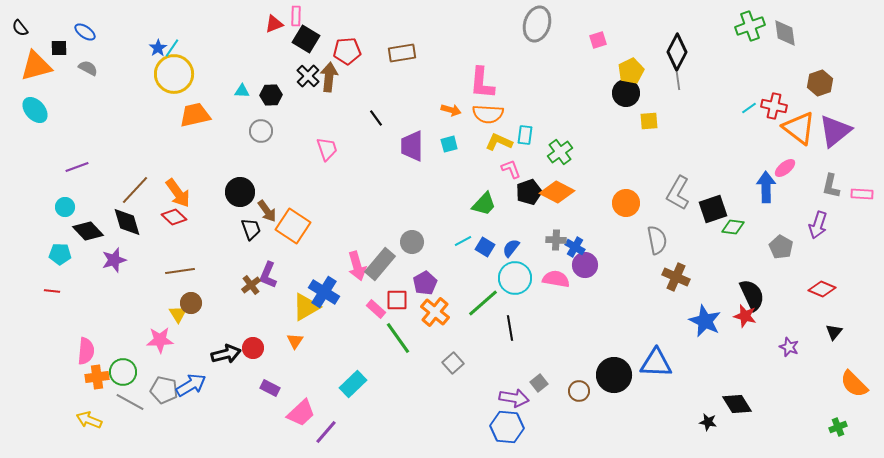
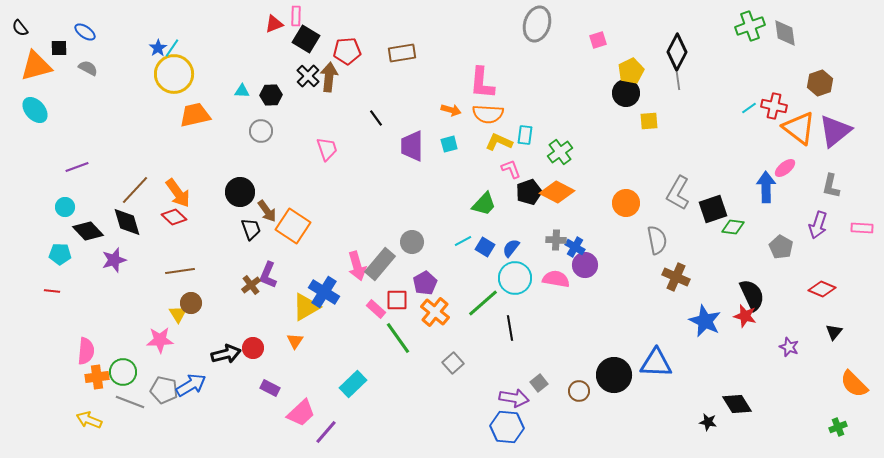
pink rectangle at (862, 194): moved 34 px down
gray line at (130, 402): rotated 8 degrees counterclockwise
